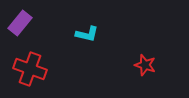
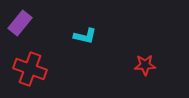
cyan L-shape: moved 2 px left, 2 px down
red star: rotated 20 degrees counterclockwise
